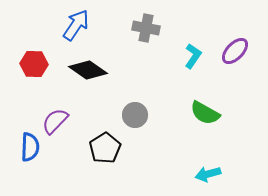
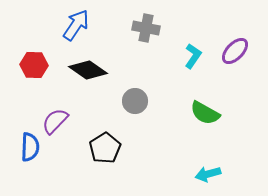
red hexagon: moved 1 px down
gray circle: moved 14 px up
